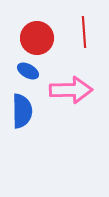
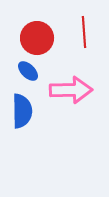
blue ellipse: rotated 15 degrees clockwise
